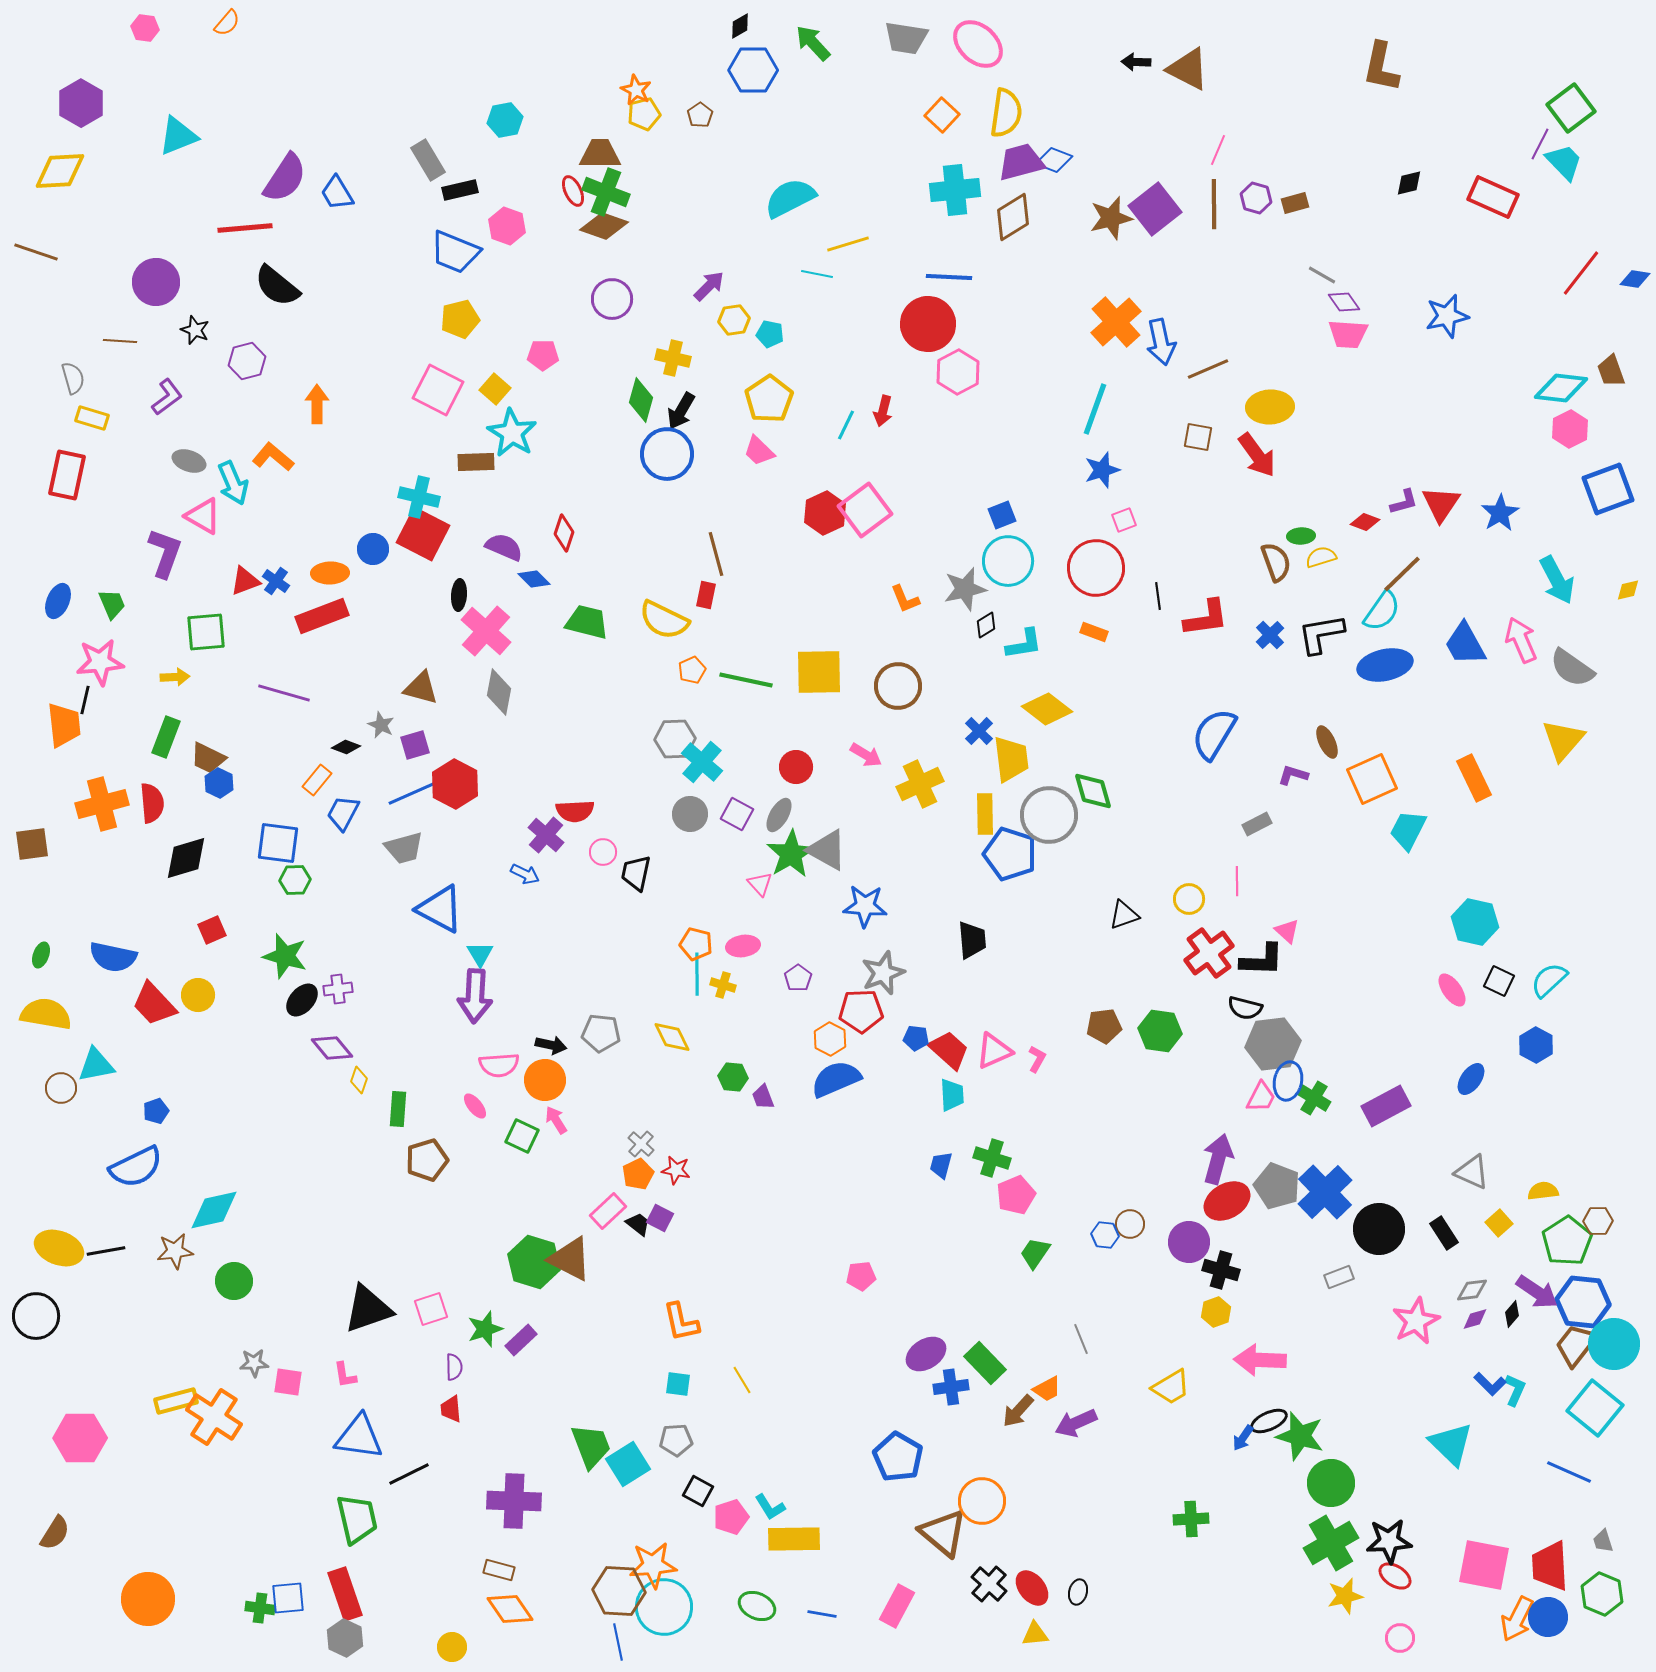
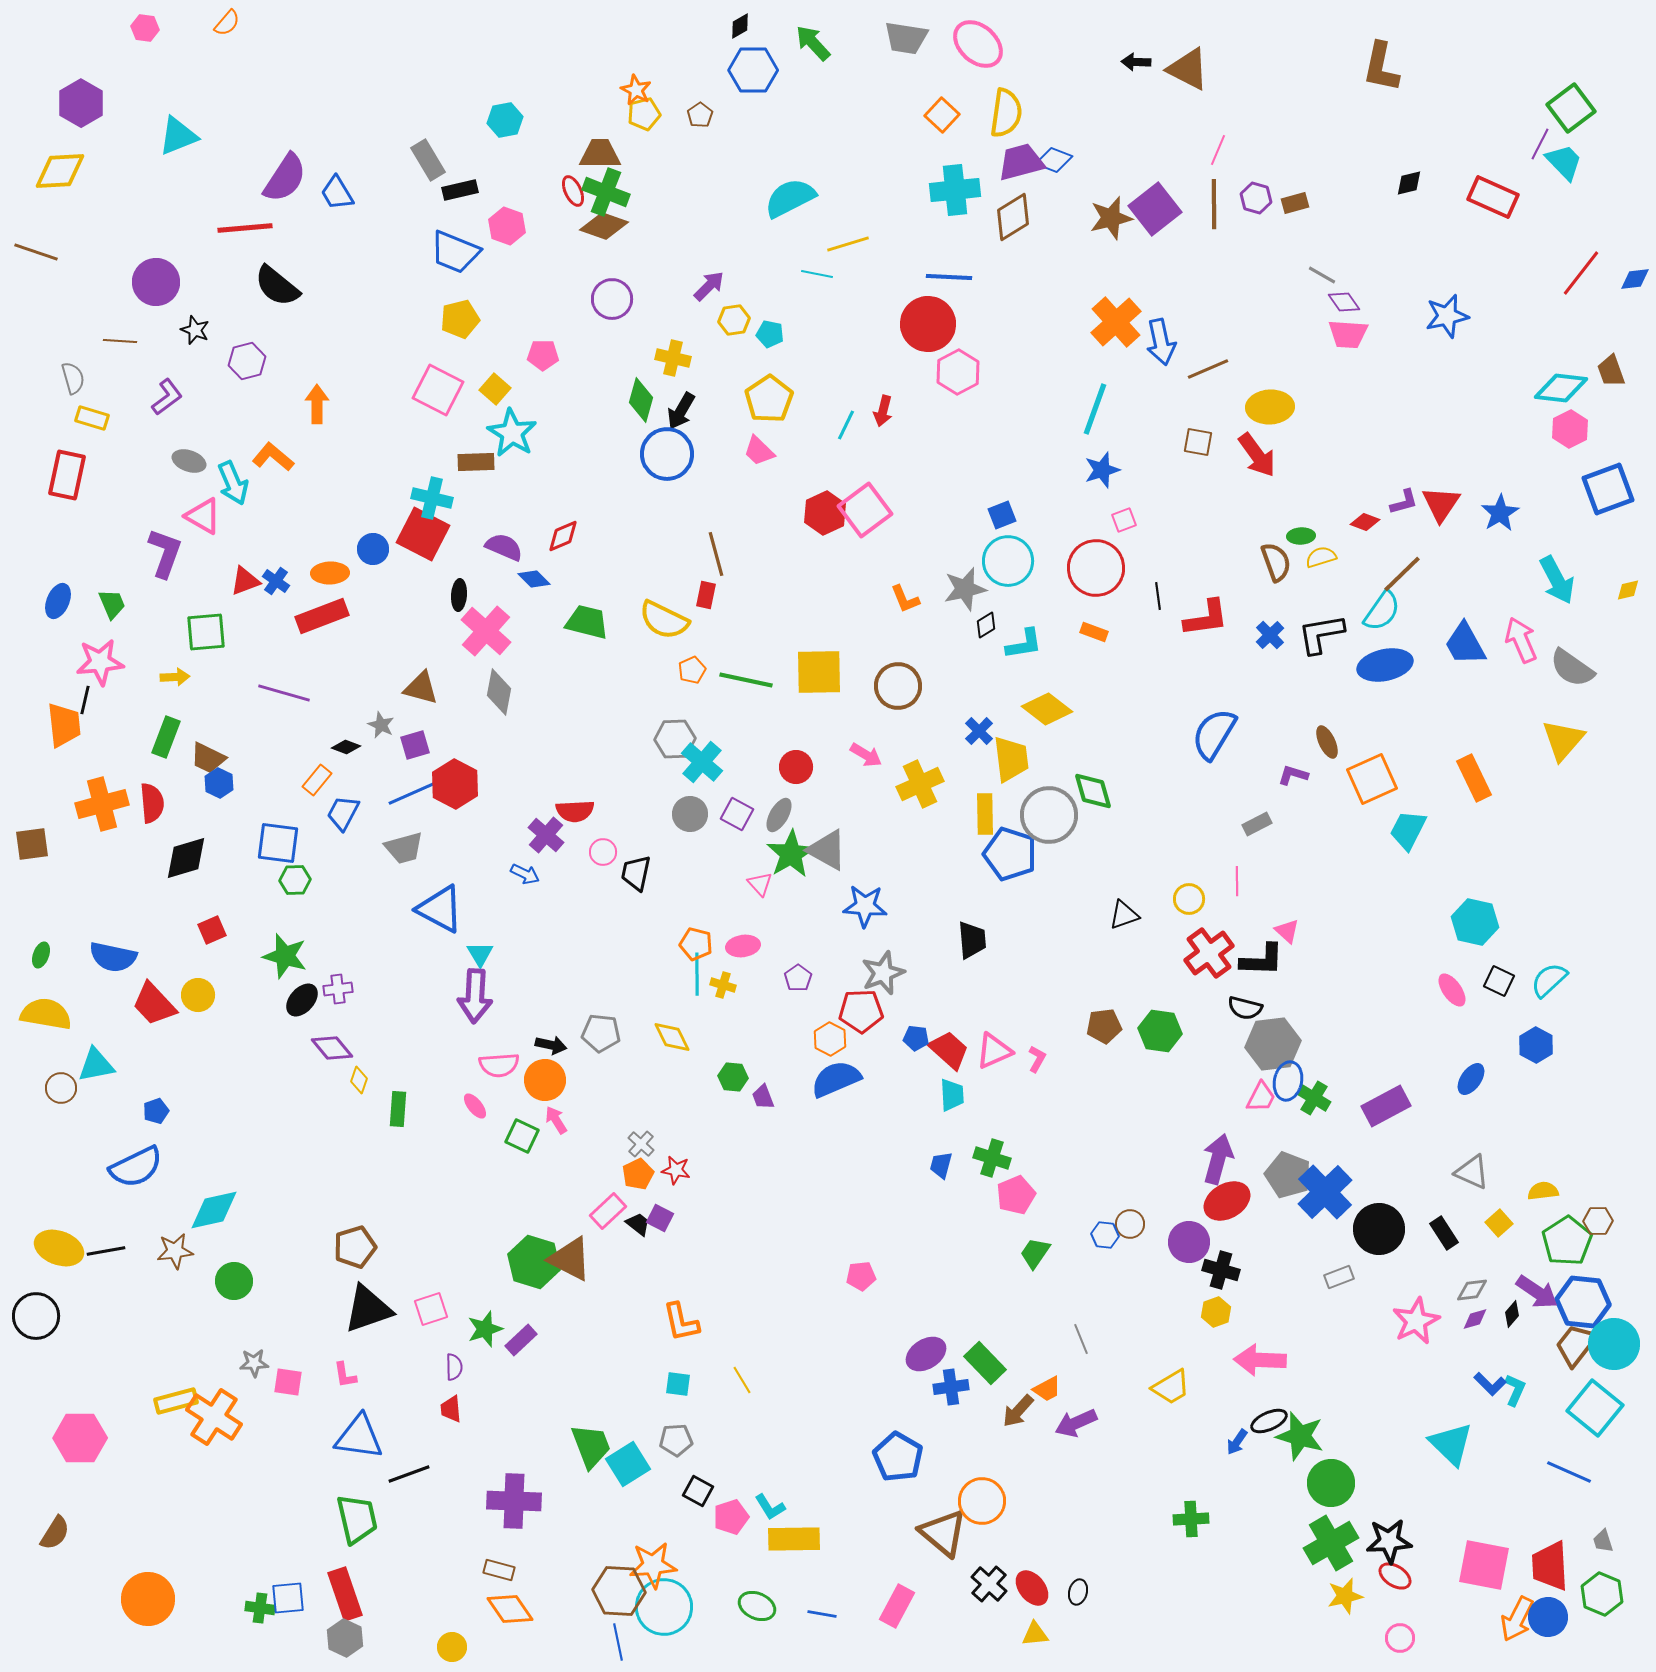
blue diamond at (1635, 279): rotated 16 degrees counterclockwise
brown square at (1198, 437): moved 5 px down
cyan cross at (419, 497): moved 13 px right, 1 px down
red diamond at (564, 533): moved 1 px left, 3 px down; rotated 48 degrees clockwise
brown pentagon at (427, 1160): moved 72 px left, 87 px down
gray pentagon at (1277, 1186): moved 11 px right, 11 px up
blue arrow at (1243, 1438): moved 6 px left, 4 px down
black line at (409, 1474): rotated 6 degrees clockwise
